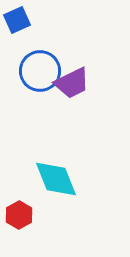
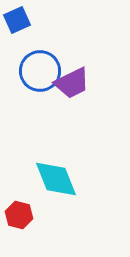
red hexagon: rotated 16 degrees counterclockwise
